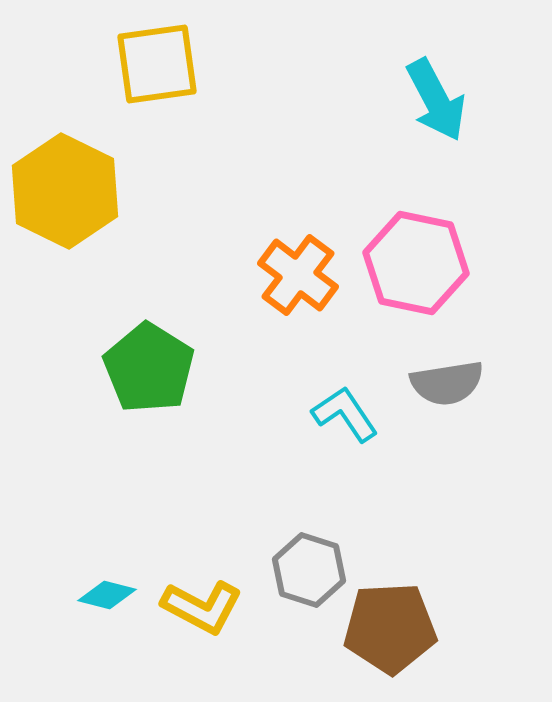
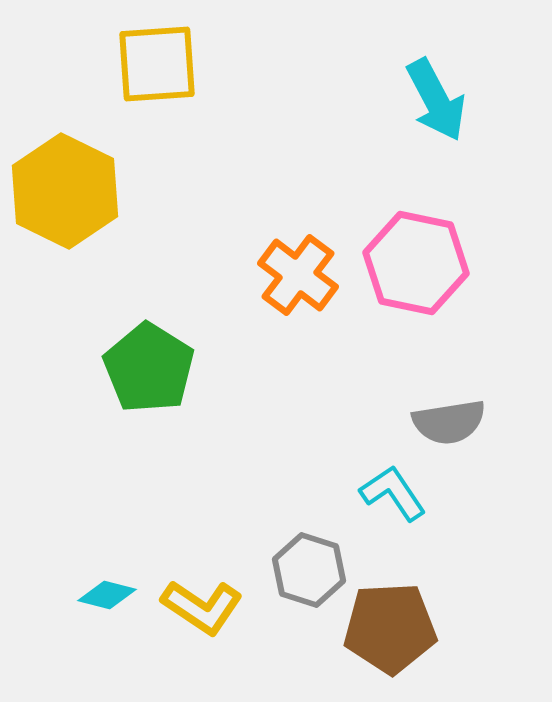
yellow square: rotated 4 degrees clockwise
gray semicircle: moved 2 px right, 39 px down
cyan L-shape: moved 48 px right, 79 px down
yellow L-shape: rotated 6 degrees clockwise
